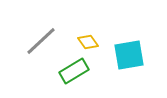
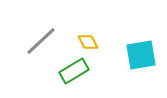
yellow diamond: rotated 10 degrees clockwise
cyan square: moved 12 px right
